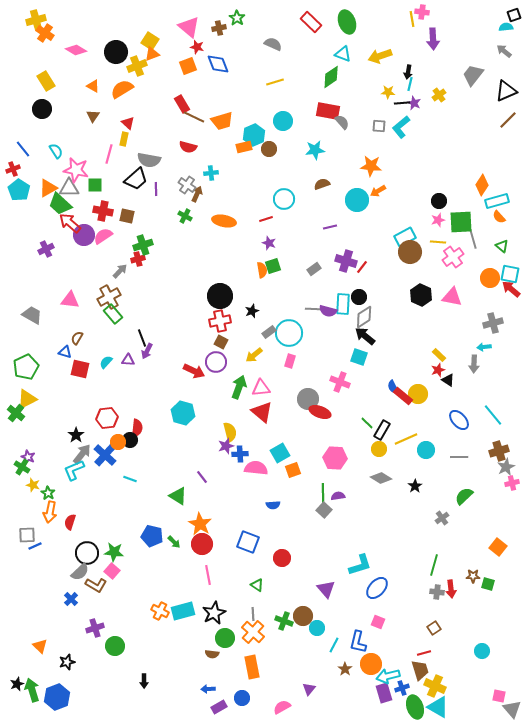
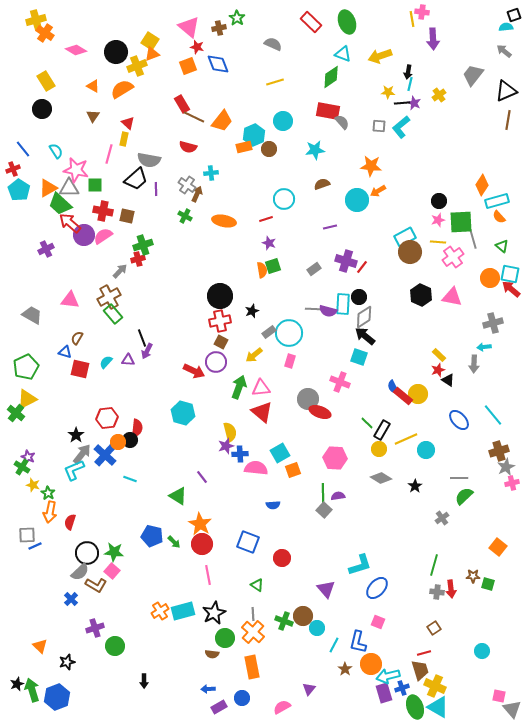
brown line at (508, 120): rotated 36 degrees counterclockwise
orange trapezoid at (222, 121): rotated 35 degrees counterclockwise
gray line at (459, 457): moved 21 px down
orange cross at (160, 611): rotated 30 degrees clockwise
